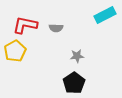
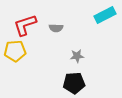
red L-shape: rotated 30 degrees counterclockwise
yellow pentagon: rotated 25 degrees clockwise
black pentagon: rotated 30 degrees clockwise
